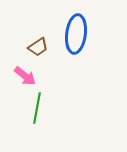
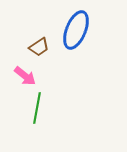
blue ellipse: moved 4 px up; rotated 15 degrees clockwise
brown trapezoid: moved 1 px right
